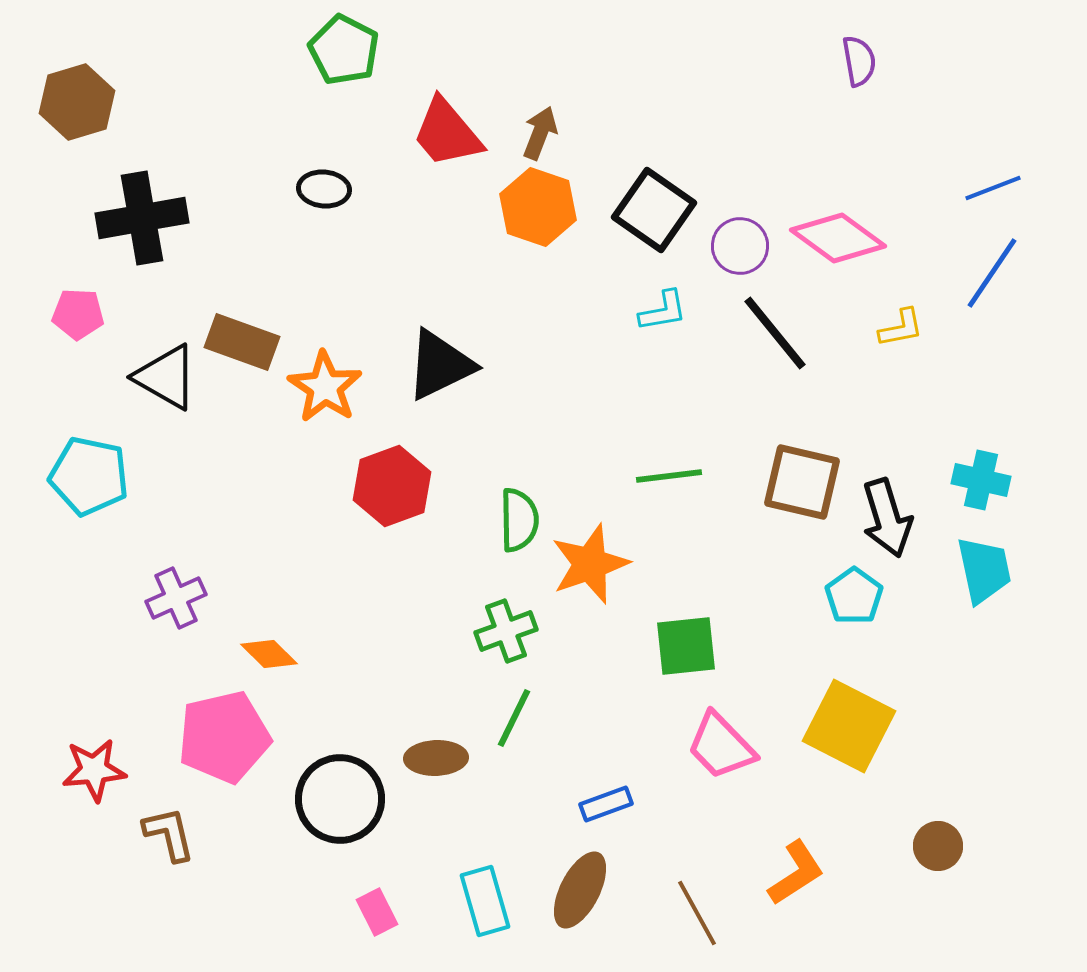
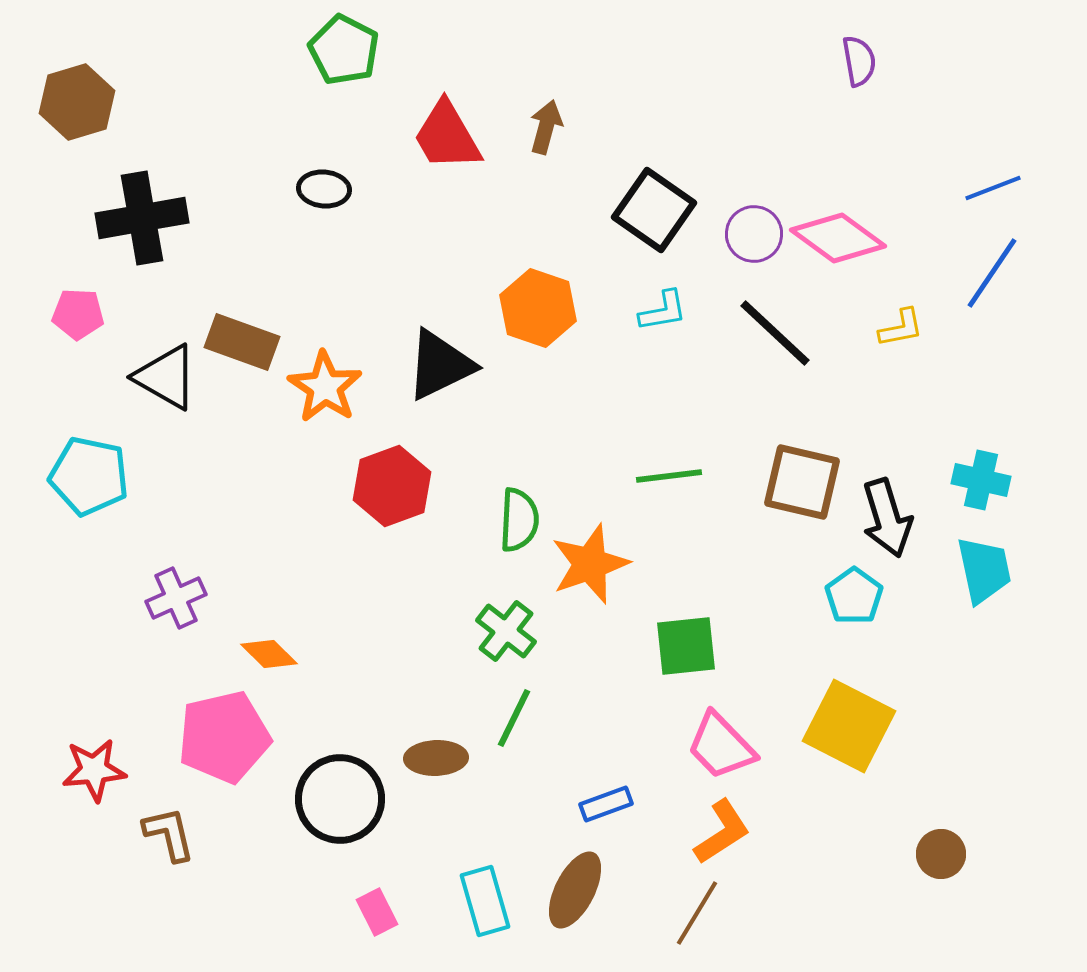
red trapezoid at (447, 133): moved 3 px down; rotated 10 degrees clockwise
brown arrow at (540, 133): moved 6 px right, 6 px up; rotated 6 degrees counterclockwise
orange hexagon at (538, 207): moved 101 px down
purple circle at (740, 246): moved 14 px right, 12 px up
black line at (775, 333): rotated 8 degrees counterclockwise
green semicircle at (519, 520): rotated 4 degrees clockwise
green cross at (506, 631): rotated 32 degrees counterclockwise
brown circle at (938, 846): moved 3 px right, 8 px down
orange L-shape at (796, 873): moved 74 px left, 41 px up
brown ellipse at (580, 890): moved 5 px left
brown line at (697, 913): rotated 60 degrees clockwise
